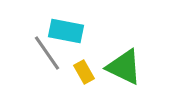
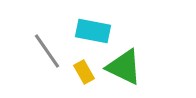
cyan rectangle: moved 27 px right
gray line: moved 2 px up
